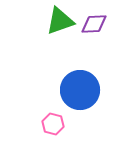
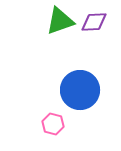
purple diamond: moved 2 px up
